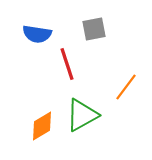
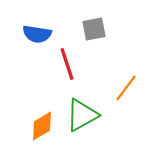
orange line: moved 1 px down
